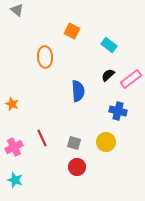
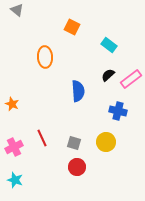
orange square: moved 4 px up
